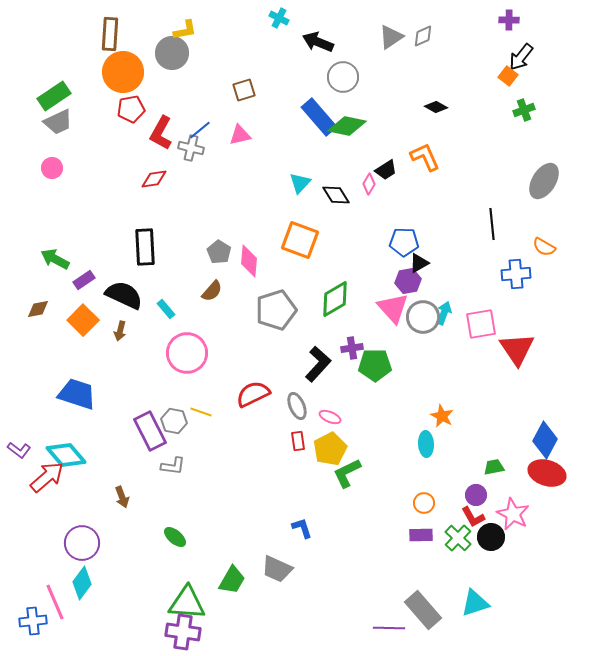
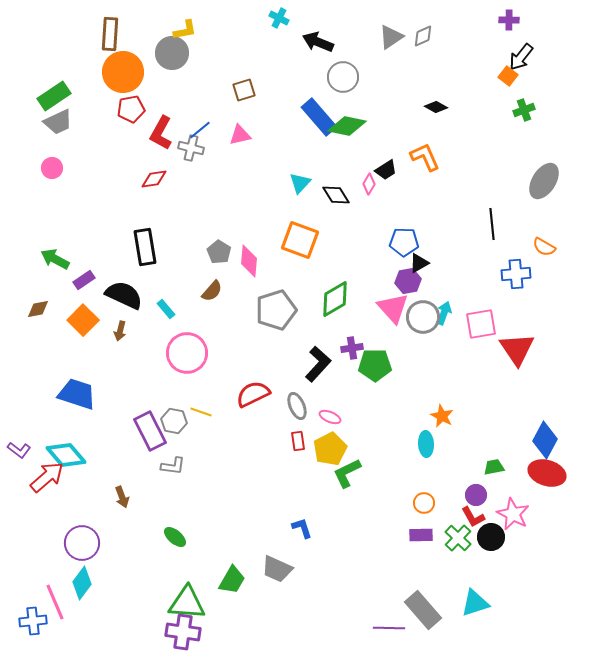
black rectangle at (145, 247): rotated 6 degrees counterclockwise
